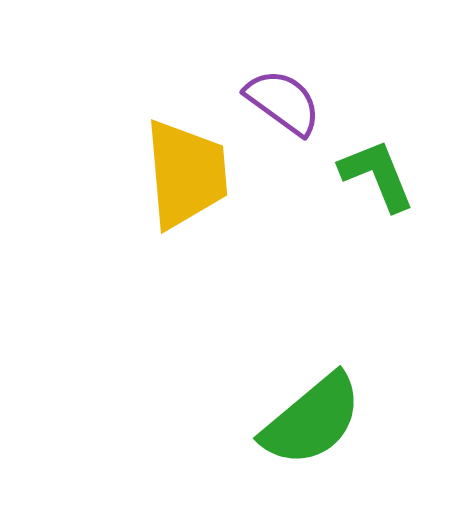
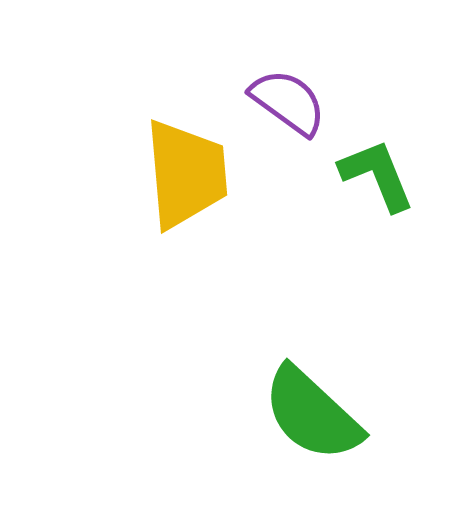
purple semicircle: moved 5 px right
green semicircle: moved 6 px up; rotated 83 degrees clockwise
